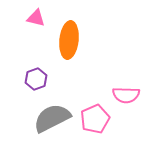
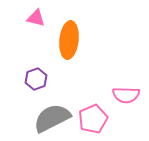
pink pentagon: moved 2 px left
